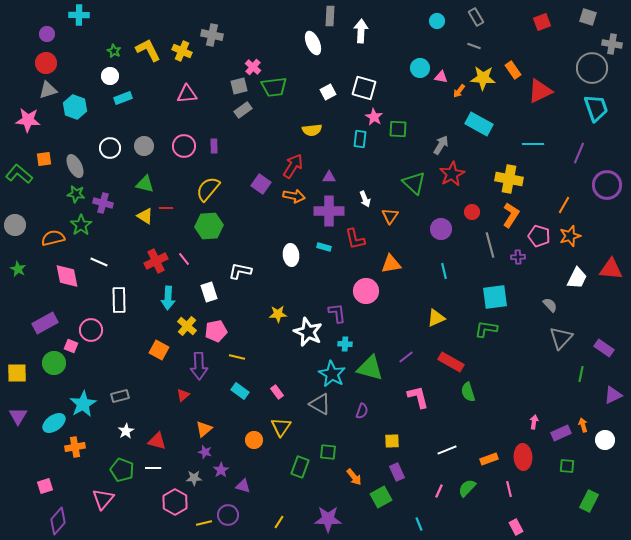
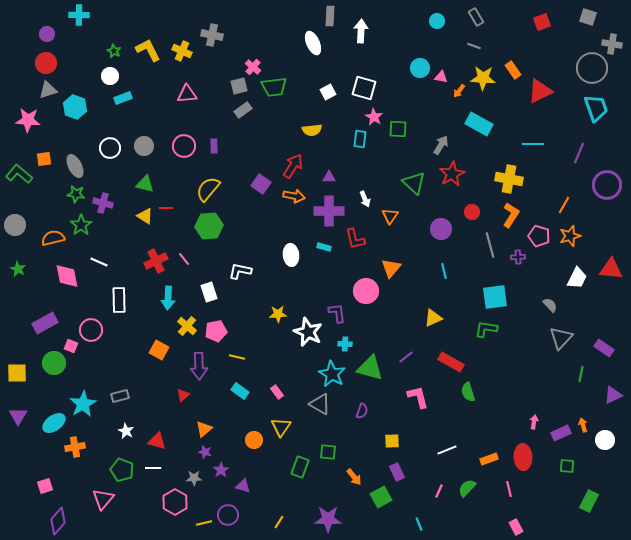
orange triangle at (391, 264): moved 4 px down; rotated 40 degrees counterclockwise
yellow triangle at (436, 318): moved 3 px left
white star at (126, 431): rotated 14 degrees counterclockwise
